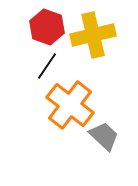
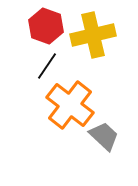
red hexagon: moved 1 px left, 1 px up
